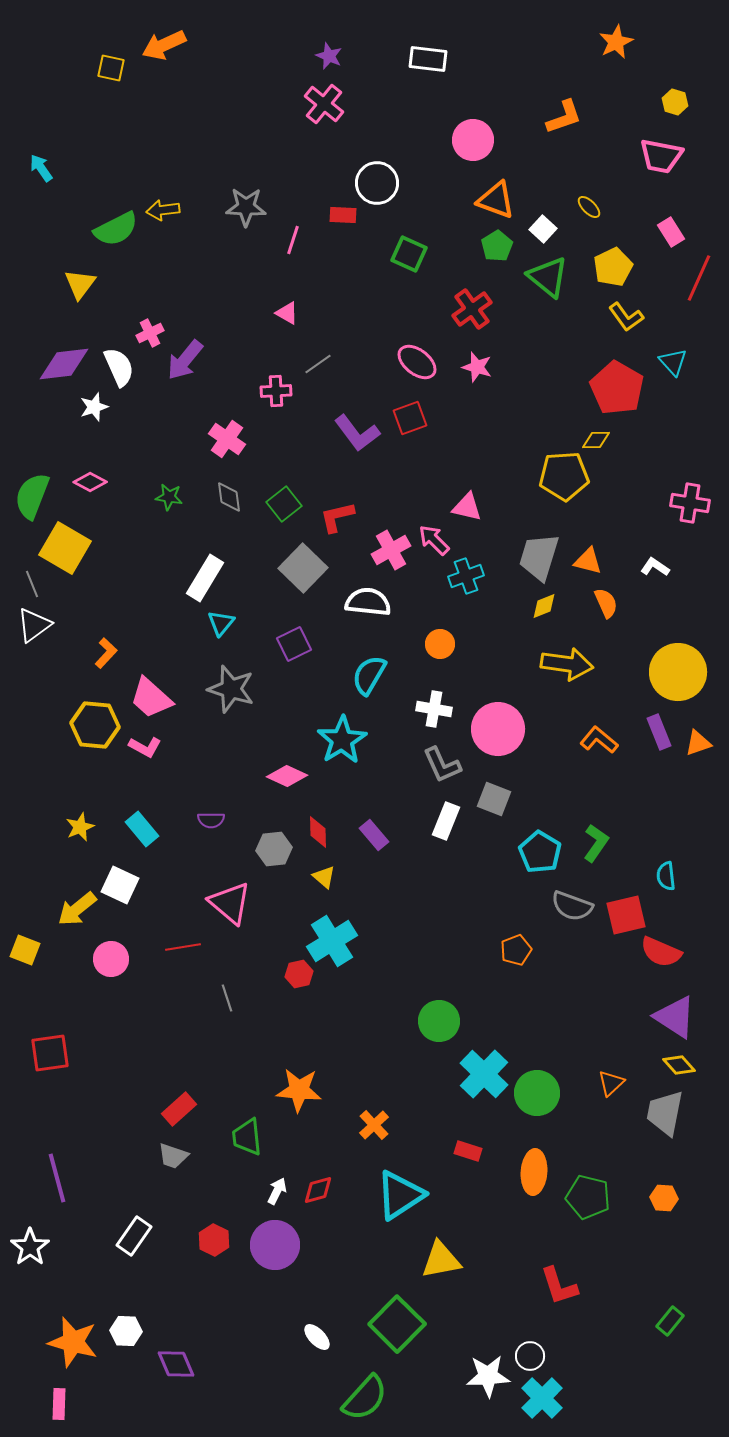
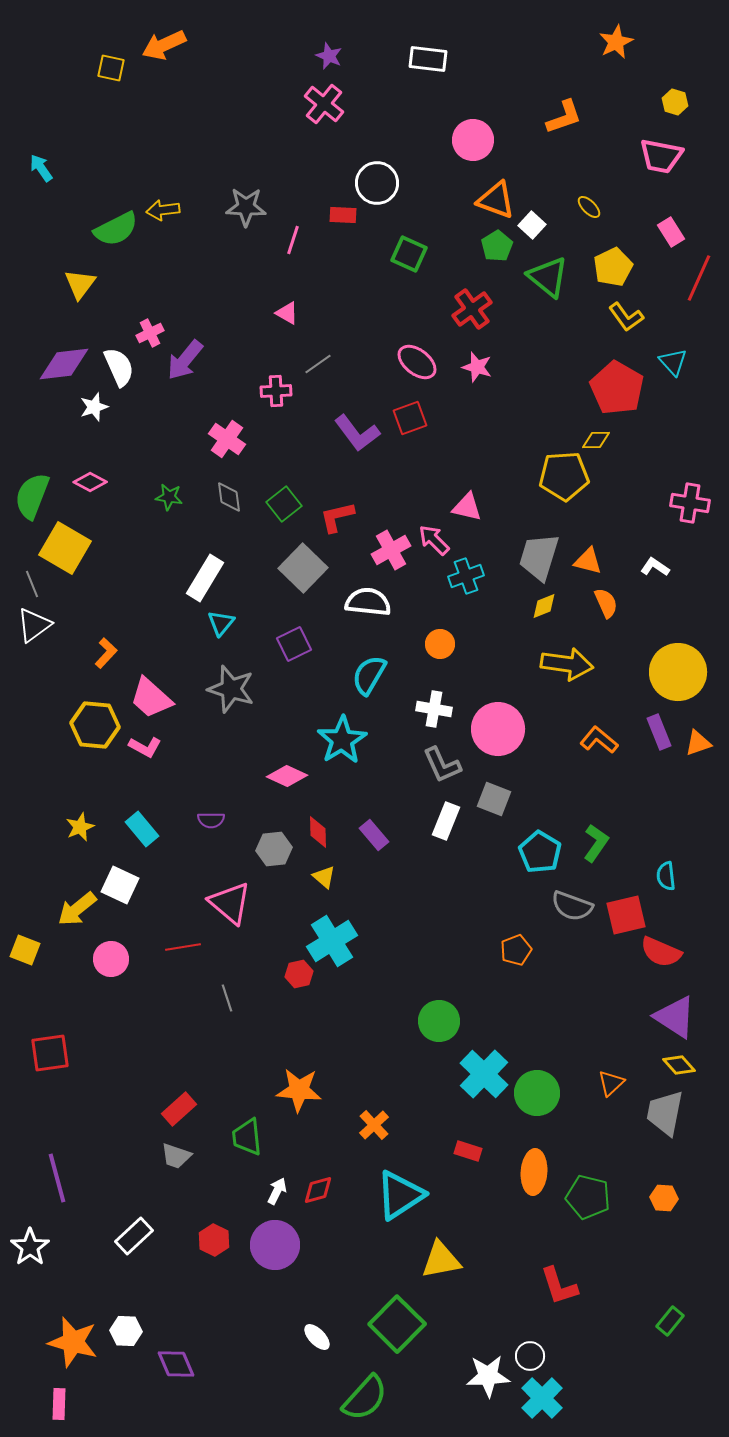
white square at (543, 229): moved 11 px left, 4 px up
gray trapezoid at (173, 1156): moved 3 px right
white rectangle at (134, 1236): rotated 12 degrees clockwise
